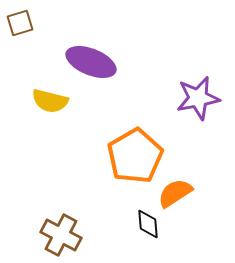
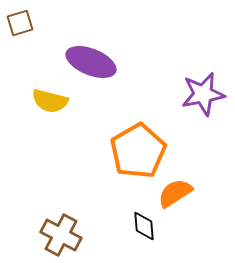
purple star: moved 5 px right, 4 px up
orange pentagon: moved 3 px right, 5 px up
black diamond: moved 4 px left, 2 px down
